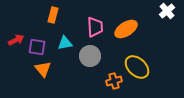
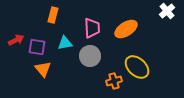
pink trapezoid: moved 3 px left, 1 px down
